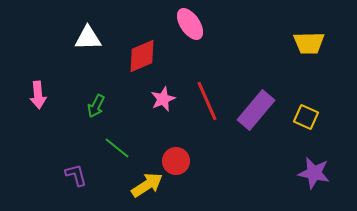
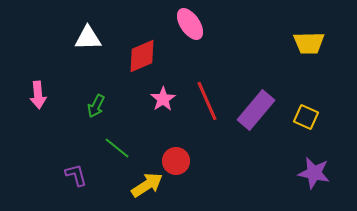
pink star: rotated 10 degrees counterclockwise
